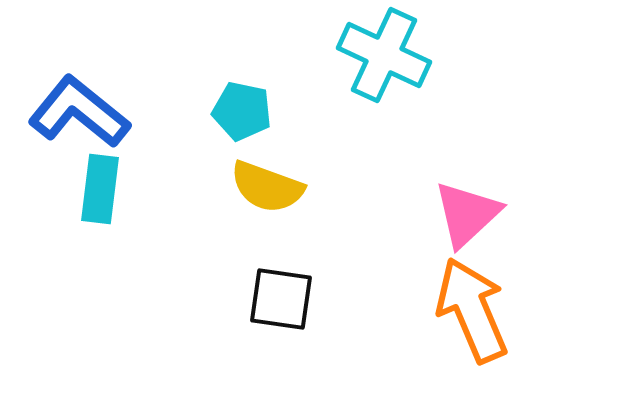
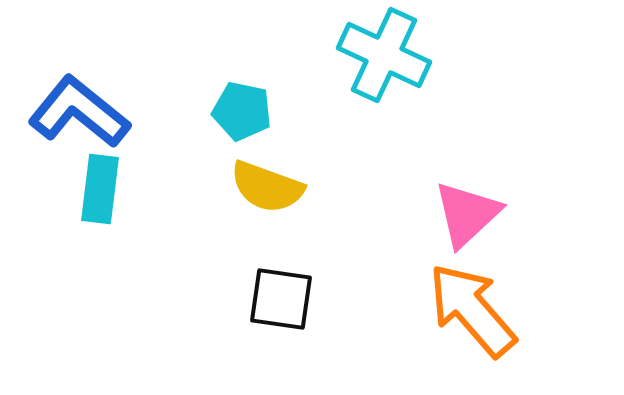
orange arrow: rotated 18 degrees counterclockwise
